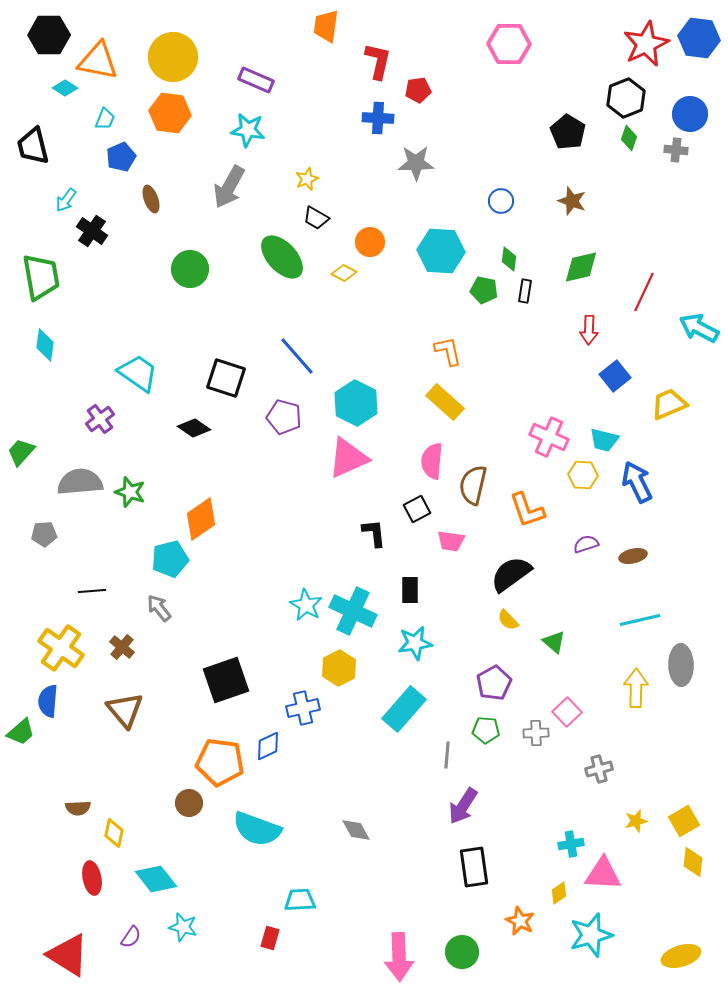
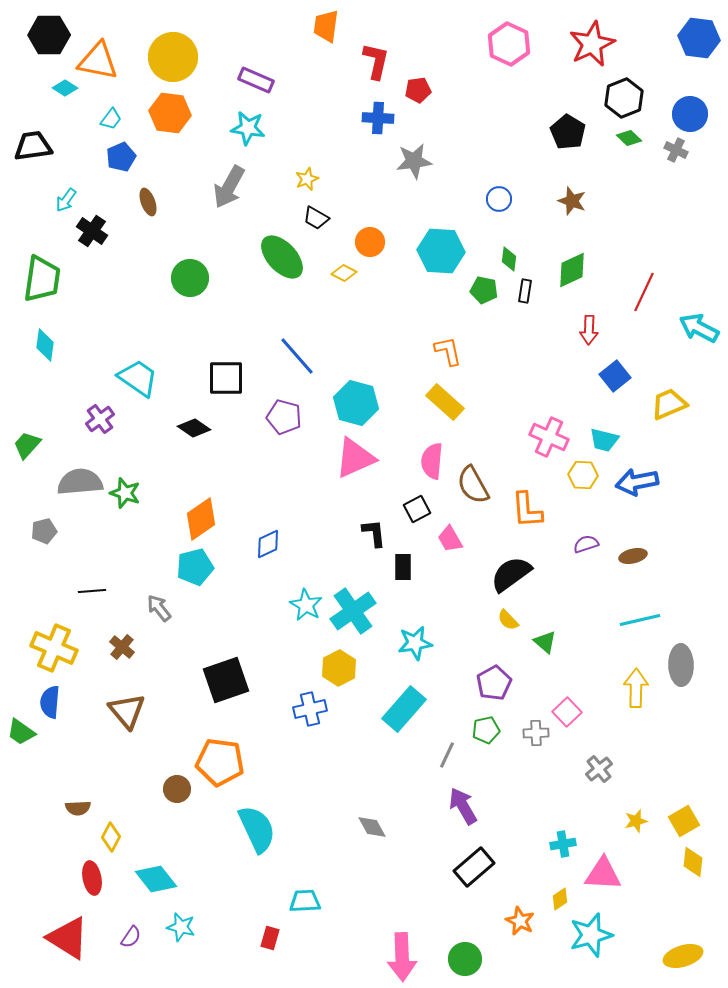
pink hexagon at (509, 44): rotated 24 degrees clockwise
red star at (646, 44): moved 54 px left
red L-shape at (378, 61): moved 2 px left
black hexagon at (626, 98): moved 2 px left
cyan trapezoid at (105, 119): moved 6 px right; rotated 15 degrees clockwise
cyan star at (248, 130): moved 2 px up
green diamond at (629, 138): rotated 65 degrees counterclockwise
black trapezoid at (33, 146): rotated 96 degrees clockwise
gray cross at (676, 150): rotated 20 degrees clockwise
gray star at (416, 163): moved 2 px left, 2 px up; rotated 6 degrees counterclockwise
brown ellipse at (151, 199): moved 3 px left, 3 px down
blue circle at (501, 201): moved 2 px left, 2 px up
green diamond at (581, 267): moved 9 px left, 3 px down; rotated 12 degrees counterclockwise
green circle at (190, 269): moved 9 px down
green trapezoid at (41, 277): moved 1 px right, 2 px down; rotated 18 degrees clockwise
cyan trapezoid at (138, 373): moved 5 px down
black square at (226, 378): rotated 18 degrees counterclockwise
cyan hexagon at (356, 403): rotated 12 degrees counterclockwise
green trapezoid at (21, 452): moved 6 px right, 7 px up
pink triangle at (348, 458): moved 7 px right
blue arrow at (637, 482): rotated 75 degrees counterclockwise
brown semicircle at (473, 485): rotated 42 degrees counterclockwise
green star at (130, 492): moved 5 px left, 1 px down
orange L-shape at (527, 510): rotated 15 degrees clockwise
gray pentagon at (44, 534): moved 3 px up; rotated 10 degrees counterclockwise
pink trapezoid at (451, 541): moved 1 px left, 2 px up; rotated 52 degrees clockwise
cyan pentagon at (170, 559): moved 25 px right, 8 px down
black rectangle at (410, 590): moved 7 px left, 23 px up
cyan cross at (353, 611): rotated 30 degrees clockwise
green triangle at (554, 642): moved 9 px left
yellow cross at (61, 648): moved 7 px left; rotated 12 degrees counterclockwise
blue semicircle at (48, 701): moved 2 px right, 1 px down
blue cross at (303, 708): moved 7 px right, 1 px down
brown triangle at (125, 710): moved 2 px right, 1 px down
green pentagon at (486, 730): rotated 16 degrees counterclockwise
green trapezoid at (21, 732): rotated 76 degrees clockwise
blue diamond at (268, 746): moved 202 px up
gray line at (447, 755): rotated 20 degrees clockwise
gray cross at (599, 769): rotated 24 degrees counterclockwise
brown circle at (189, 803): moved 12 px left, 14 px up
purple arrow at (463, 806): rotated 117 degrees clockwise
cyan semicircle at (257, 829): rotated 135 degrees counterclockwise
gray diamond at (356, 830): moved 16 px right, 3 px up
yellow diamond at (114, 833): moved 3 px left, 4 px down; rotated 16 degrees clockwise
cyan cross at (571, 844): moved 8 px left
black rectangle at (474, 867): rotated 57 degrees clockwise
yellow diamond at (559, 893): moved 1 px right, 6 px down
cyan trapezoid at (300, 900): moved 5 px right, 1 px down
cyan star at (183, 927): moved 2 px left
green circle at (462, 952): moved 3 px right, 7 px down
red triangle at (68, 955): moved 17 px up
yellow ellipse at (681, 956): moved 2 px right
pink arrow at (399, 957): moved 3 px right
